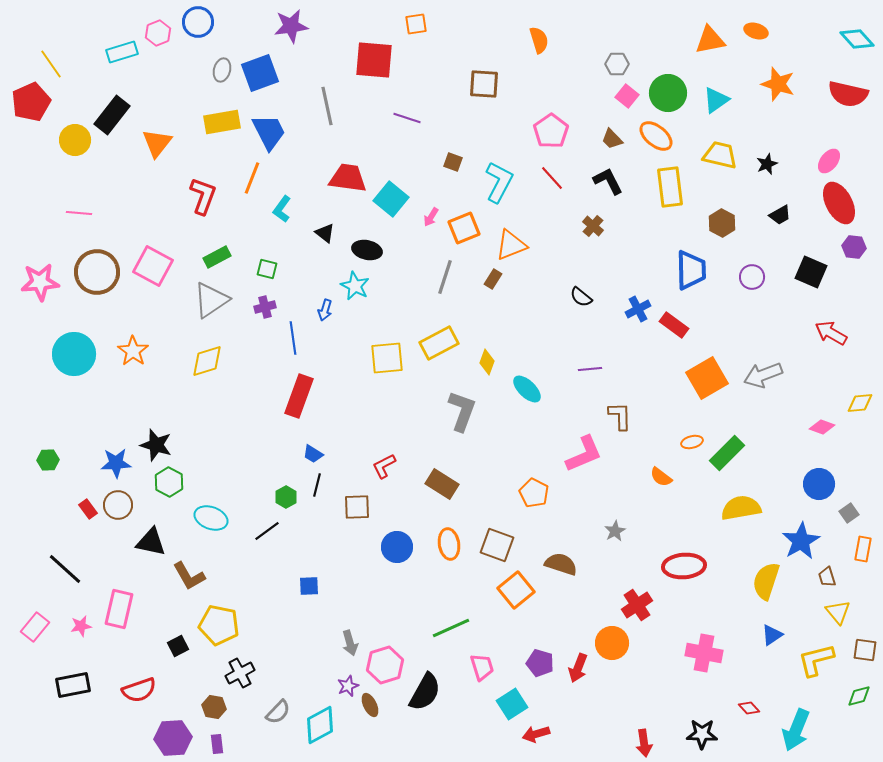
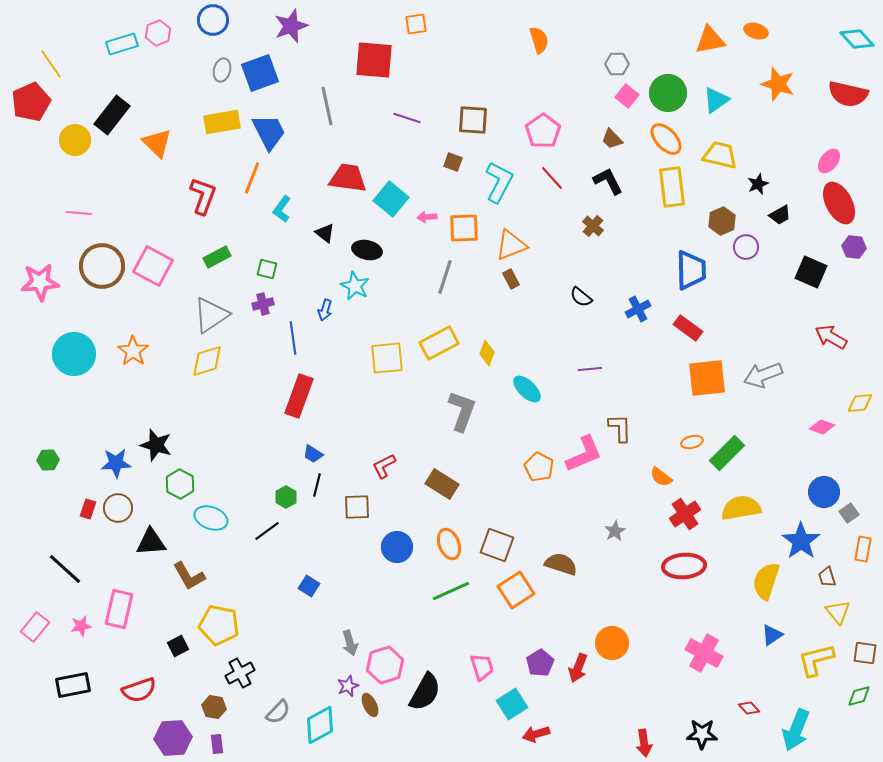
blue circle at (198, 22): moved 15 px right, 2 px up
purple star at (291, 26): rotated 12 degrees counterclockwise
cyan rectangle at (122, 52): moved 8 px up
brown square at (484, 84): moved 11 px left, 36 px down
pink pentagon at (551, 131): moved 8 px left
orange ellipse at (656, 136): moved 10 px right, 3 px down; rotated 8 degrees clockwise
orange triangle at (157, 143): rotated 24 degrees counterclockwise
black star at (767, 164): moved 9 px left, 20 px down
yellow rectangle at (670, 187): moved 2 px right
pink arrow at (431, 217): moved 4 px left; rotated 54 degrees clockwise
brown hexagon at (722, 223): moved 2 px up; rotated 8 degrees clockwise
orange square at (464, 228): rotated 20 degrees clockwise
brown circle at (97, 272): moved 5 px right, 6 px up
purple circle at (752, 277): moved 6 px left, 30 px up
brown rectangle at (493, 279): moved 18 px right; rotated 60 degrees counterclockwise
gray triangle at (211, 300): moved 15 px down
purple cross at (265, 307): moved 2 px left, 3 px up
red rectangle at (674, 325): moved 14 px right, 3 px down
red arrow at (831, 333): moved 4 px down
yellow diamond at (487, 362): moved 9 px up
orange square at (707, 378): rotated 24 degrees clockwise
brown L-shape at (620, 416): moved 12 px down
green hexagon at (169, 482): moved 11 px right, 2 px down
blue circle at (819, 484): moved 5 px right, 8 px down
orange pentagon at (534, 493): moved 5 px right, 26 px up
brown circle at (118, 505): moved 3 px down
red rectangle at (88, 509): rotated 54 degrees clockwise
blue star at (801, 541): rotated 6 degrees counterclockwise
black triangle at (151, 542): rotated 16 degrees counterclockwise
orange ellipse at (449, 544): rotated 12 degrees counterclockwise
blue square at (309, 586): rotated 35 degrees clockwise
orange square at (516, 590): rotated 6 degrees clockwise
red cross at (637, 605): moved 48 px right, 91 px up
green line at (451, 628): moved 37 px up
brown square at (865, 650): moved 3 px down
pink cross at (704, 653): rotated 18 degrees clockwise
purple pentagon at (540, 663): rotated 24 degrees clockwise
